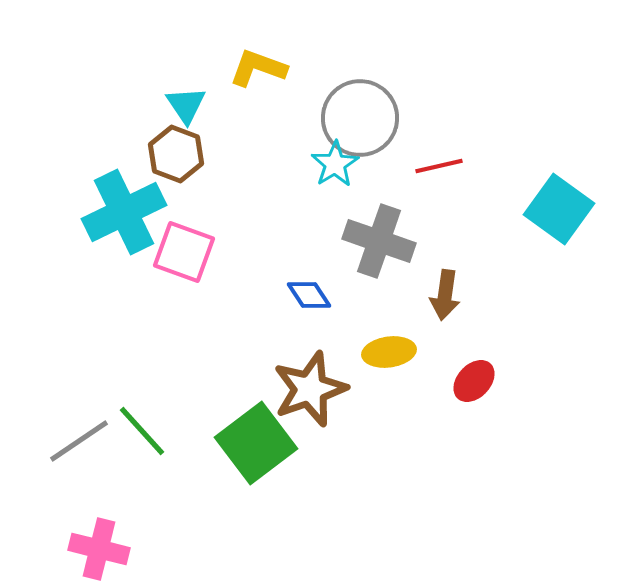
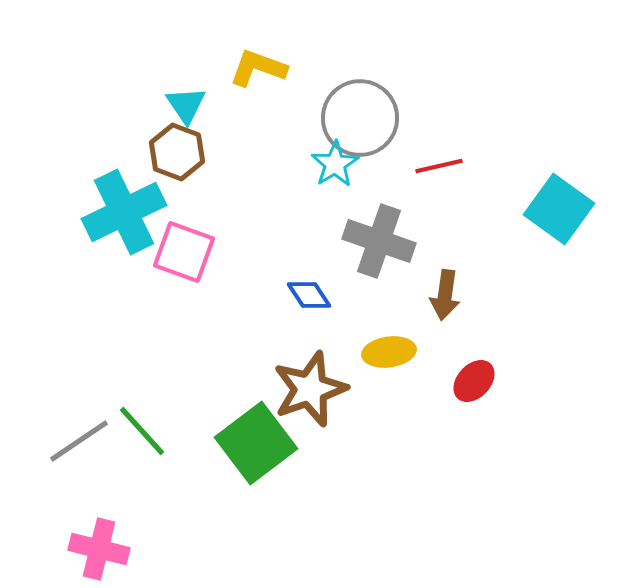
brown hexagon: moved 1 px right, 2 px up
